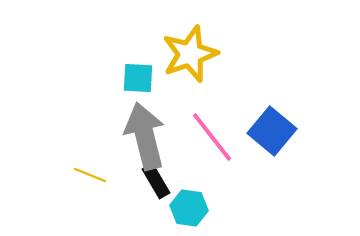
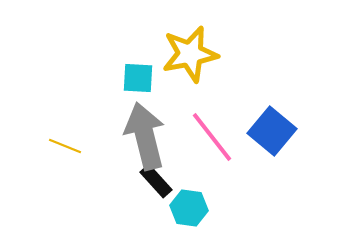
yellow star: rotated 8 degrees clockwise
yellow line: moved 25 px left, 29 px up
black rectangle: rotated 12 degrees counterclockwise
